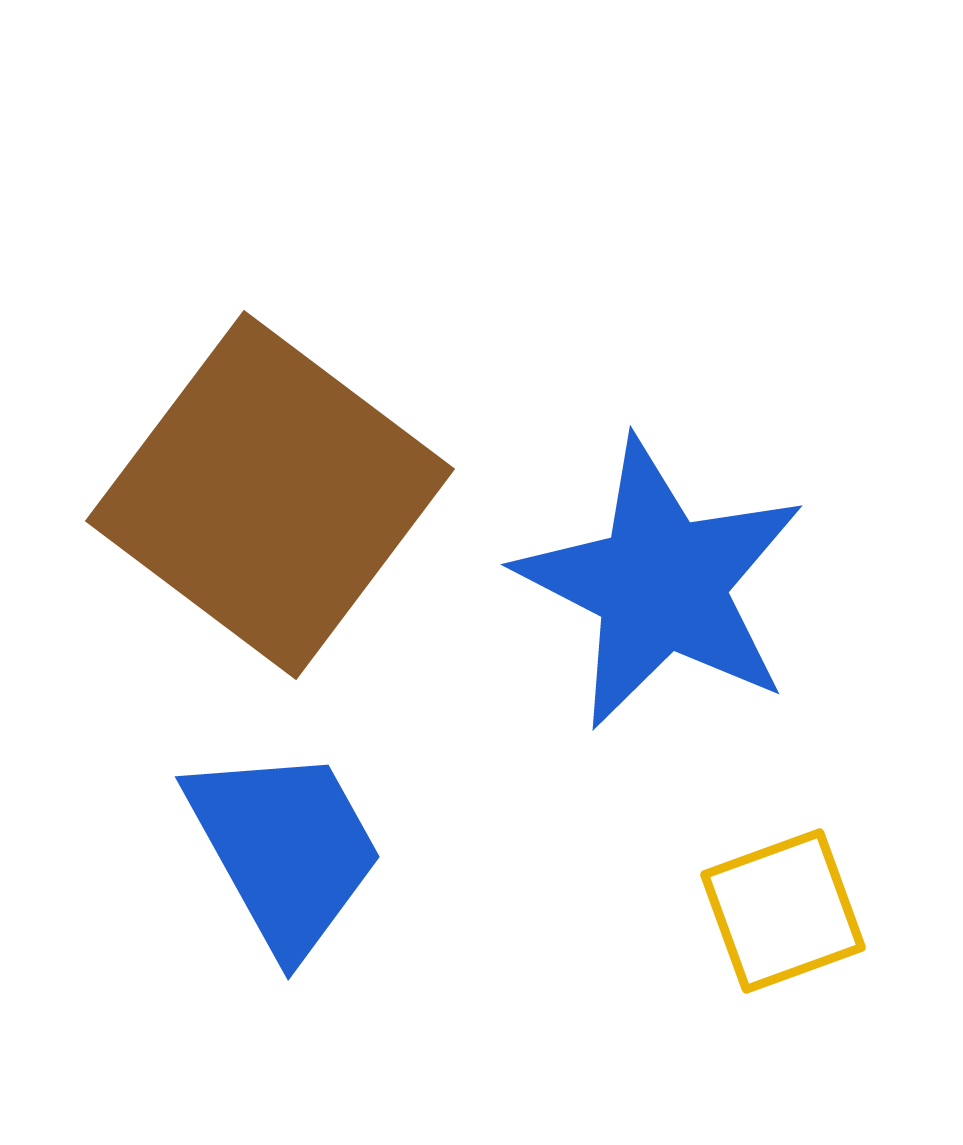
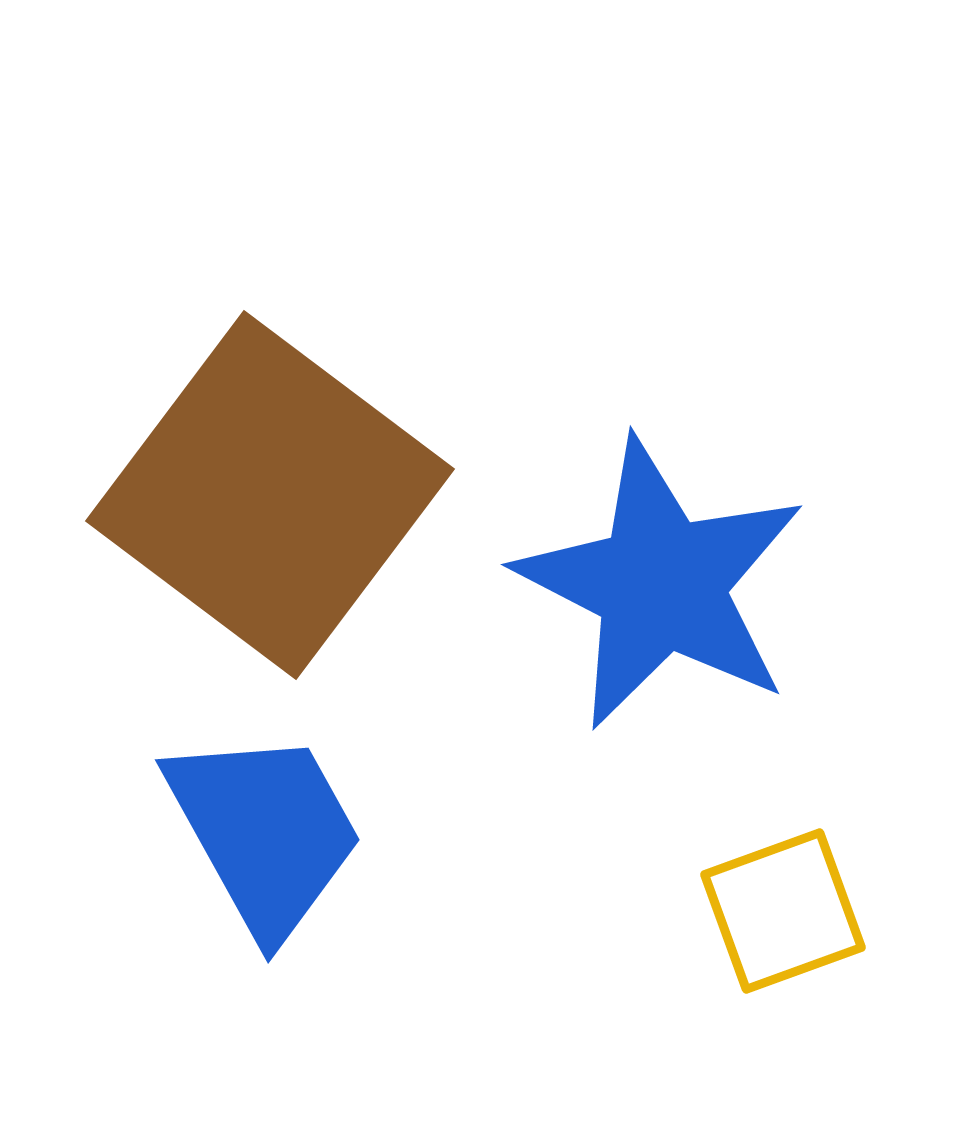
blue trapezoid: moved 20 px left, 17 px up
